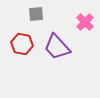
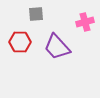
pink cross: rotated 30 degrees clockwise
red hexagon: moved 2 px left, 2 px up; rotated 10 degrees counterclockwise
